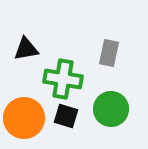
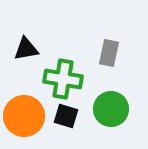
orange circle: moved 2 px up
